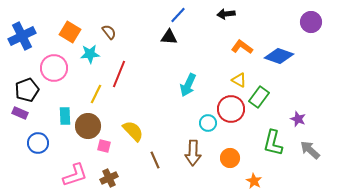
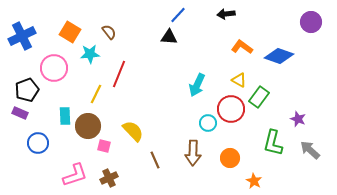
cyan arrow: moved 9 px right
